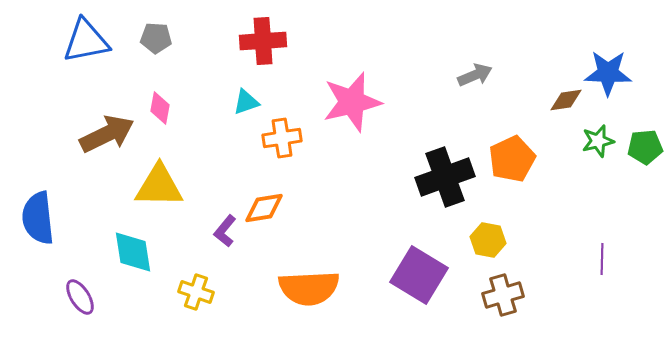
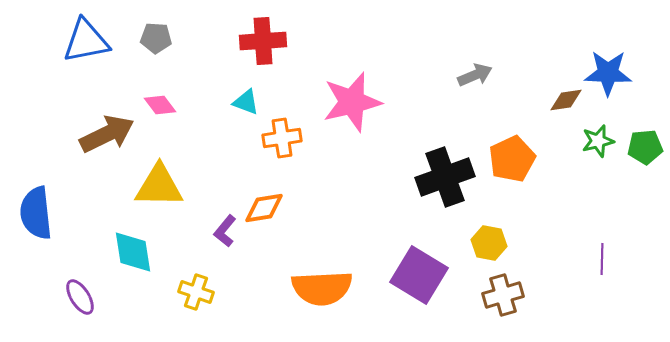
cyan triangle: rotated 40 degrees clockwise
pink diamond: moved 3 px up; rotated 48 degrees counterclockwise
blue semicircle: moved 2 px left, 5 px up
yellow hexagon: moved 1 px right, 3 px down
orange semicircle: moved 13 px right
